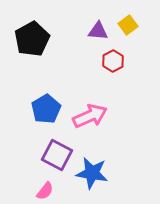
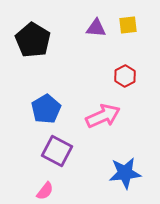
yellow square: rotated 30 degrees clockwise
purple triangle: moved 2 px left, 3 px up
black pentagon: moved 1 px right, 1 px down; rotated 12 degrees counterclockwise
red hexagon: moved 12 px right, 15 px down
pink arrow: moved 13 px right
purple square: moved 4 px up
blue star: moved 33 px right; rotated 16 degrees counterclockwise
